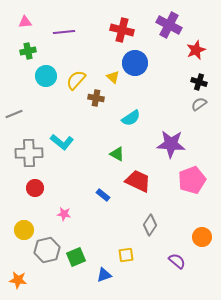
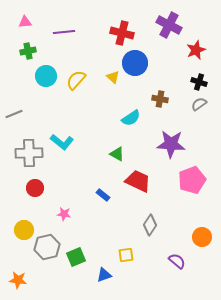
red cross: moved 3 px down
brown cross: moved 64 px right, 1 px down
gray hexagon: moved 3 px up
